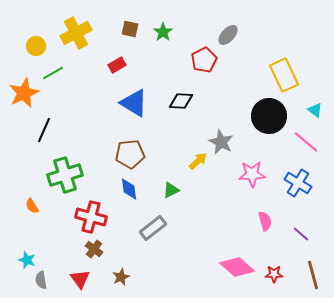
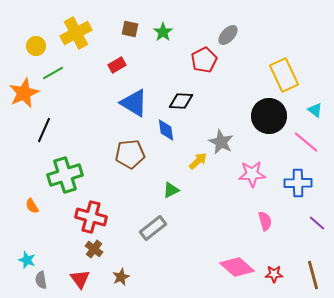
blue cross: rotated 32 degrees counterclockwise
blue diamond: moved 37 px right, 59 px up
purple line: moved 16 px right, 11 px up
